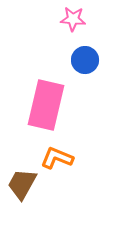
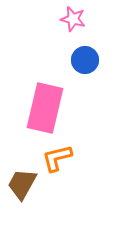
pink star: rotated 10 degrees clockwise
pink rectangle: moved 1 px left, 3 px down
orange L-shape: rotated 36 degrees counterclockwise
